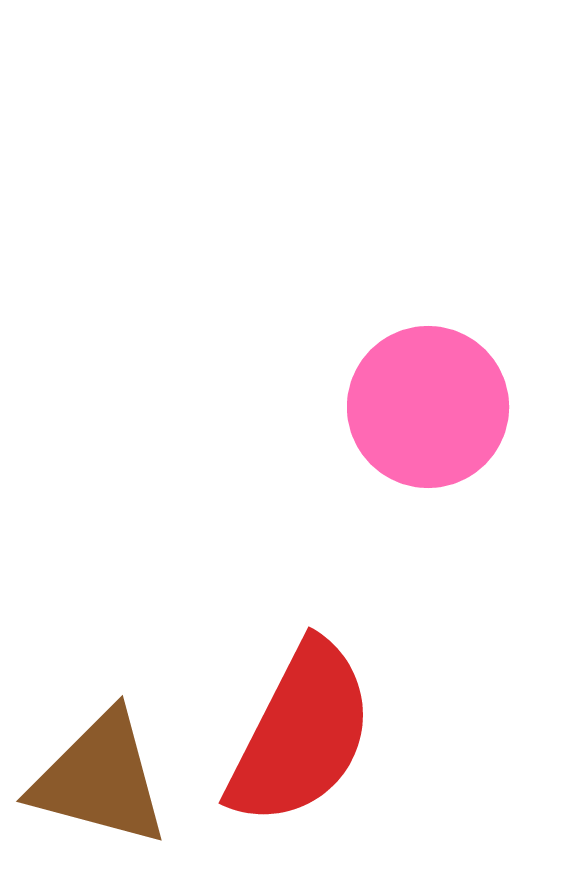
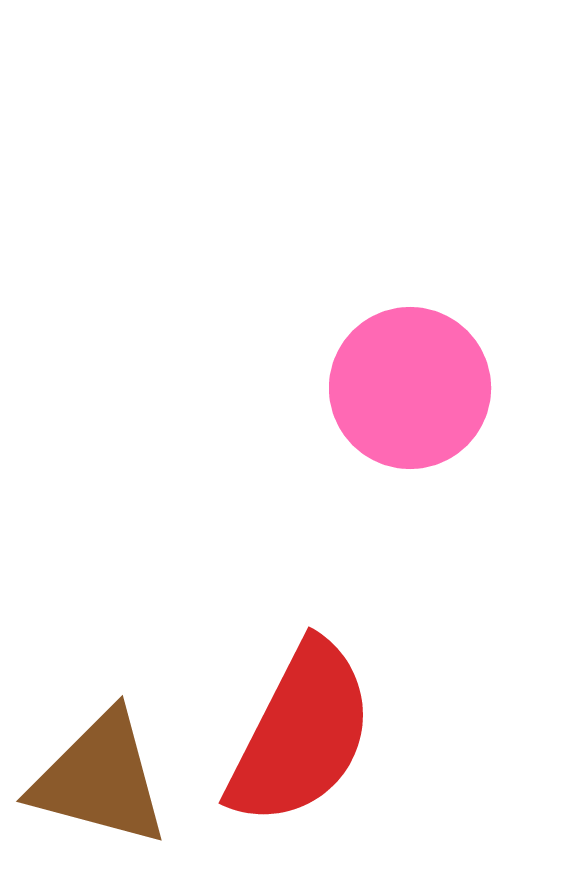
pink circle: moved 18 px left, 19 px up
